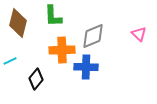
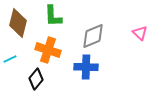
pink triangle: moved 1 px right, 1 px up
orange cross: moved 14 px left; rotated 20 degrees clockwise
cyan line: moved 2 px up
